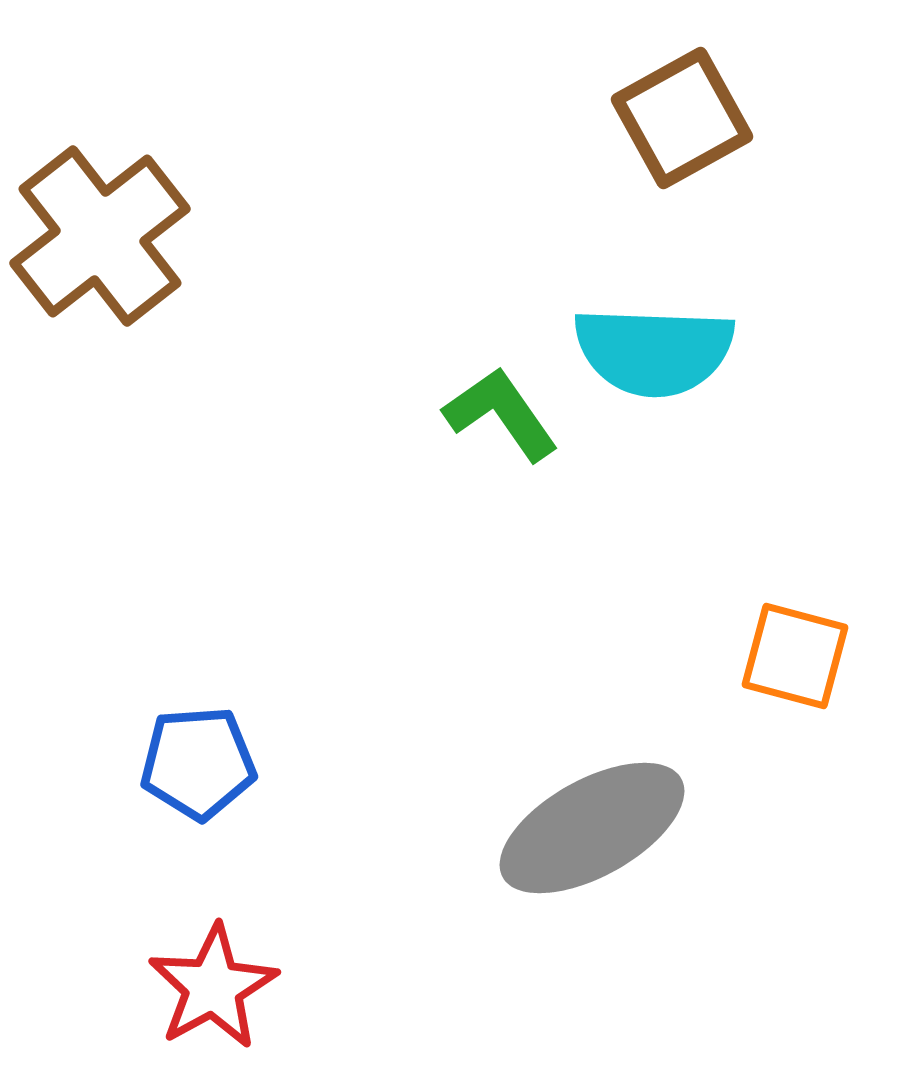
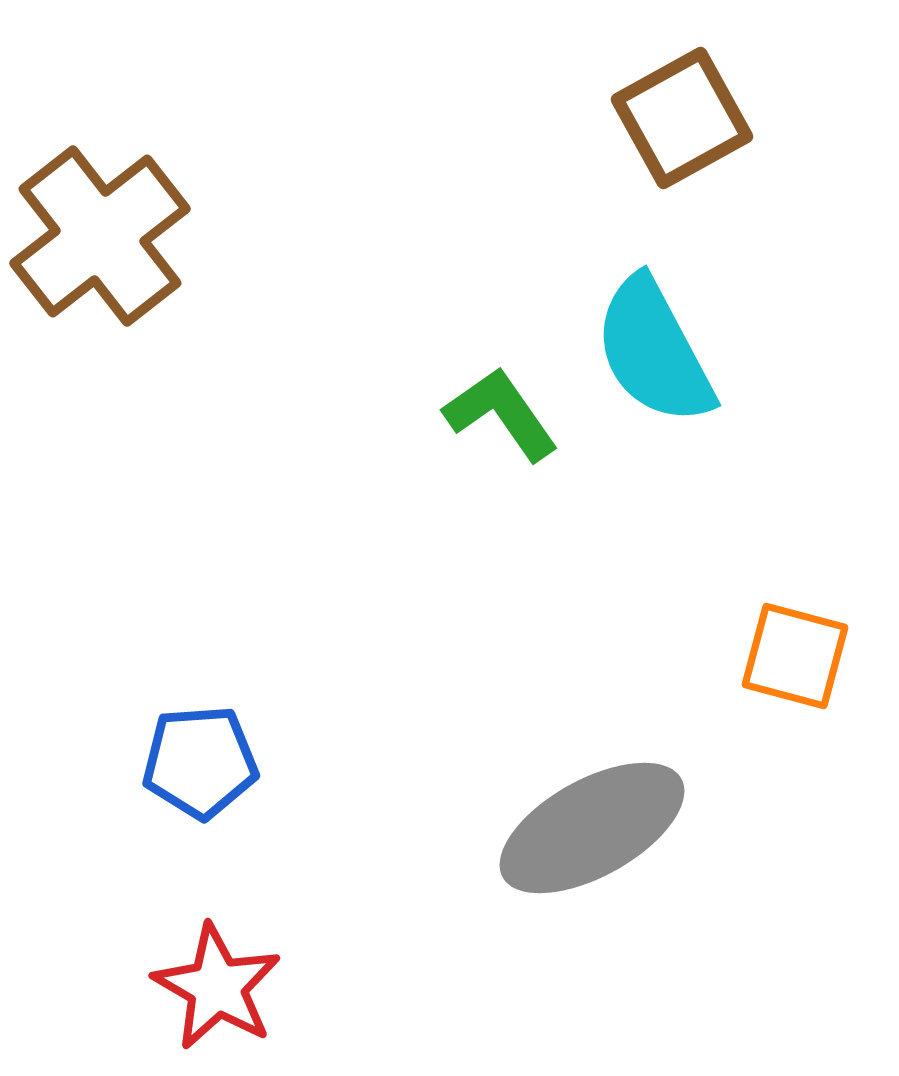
cyan semicircle: rotated 60 degrees clockwise
blue pentagon: moved 2 px right, 1 px up
red star: moved 4 px right; rotated 13 degrees counterclockwise
